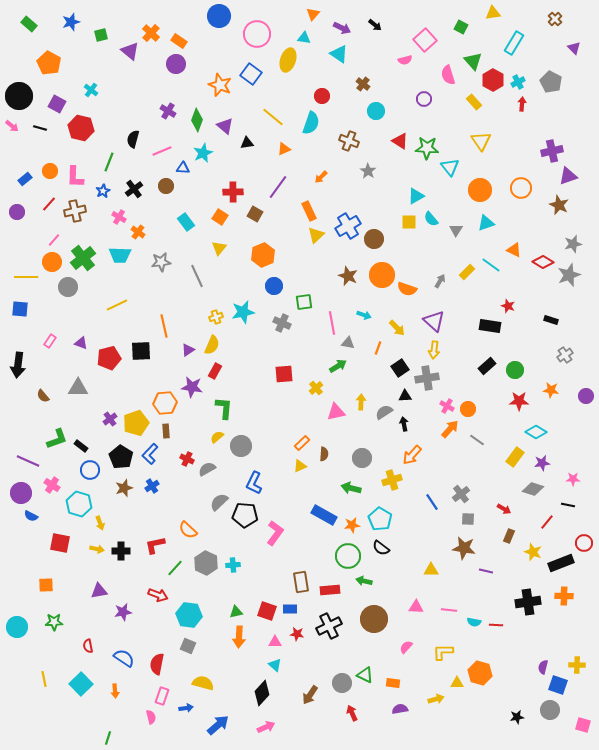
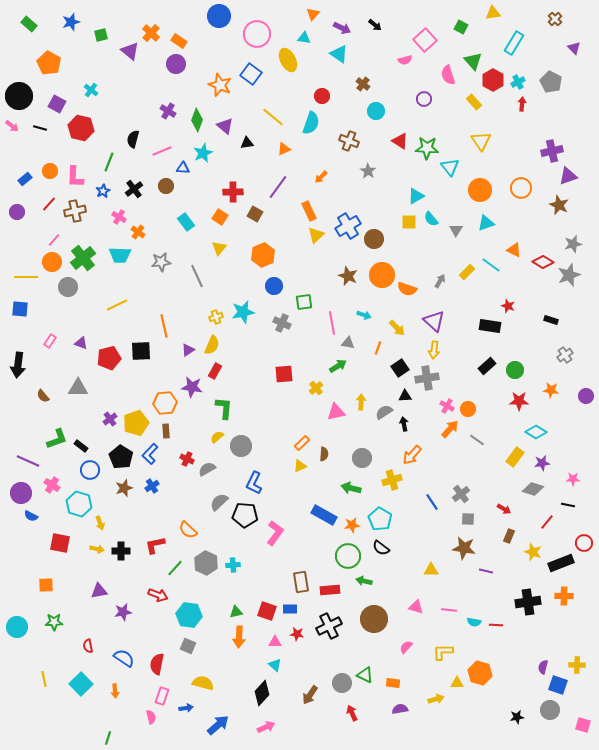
yellow ellipse at (288, 60): rotated 45 degrees counterclockwise
pink triangle at (416, 607): rotated 14 degrees clockwise
